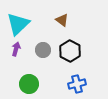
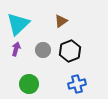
brown triangle: moved 1 px left, 1 px down; rotated 48 degrees clockwise
black hexagon: rotated 10 degrees clockwise
